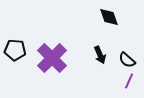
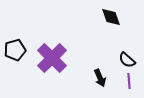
black diamond: moved 2 px right
black pentagon: rotated 20 degrees counterclockwise
black arrow: moved 23 px down
purple line: rotated 28 degrees counterclockwise
